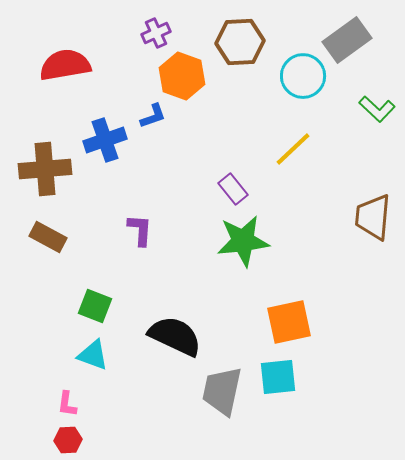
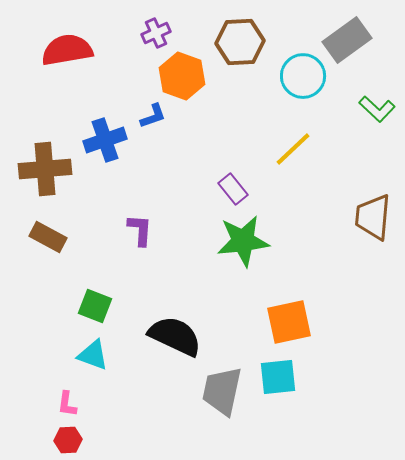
red semicircle: moved 2 px right, 15 px up
